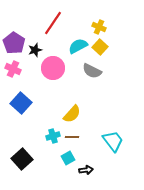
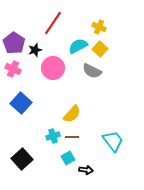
yellow square: moved 2 px down
black arrow: rotated 16 degrees clockwise
